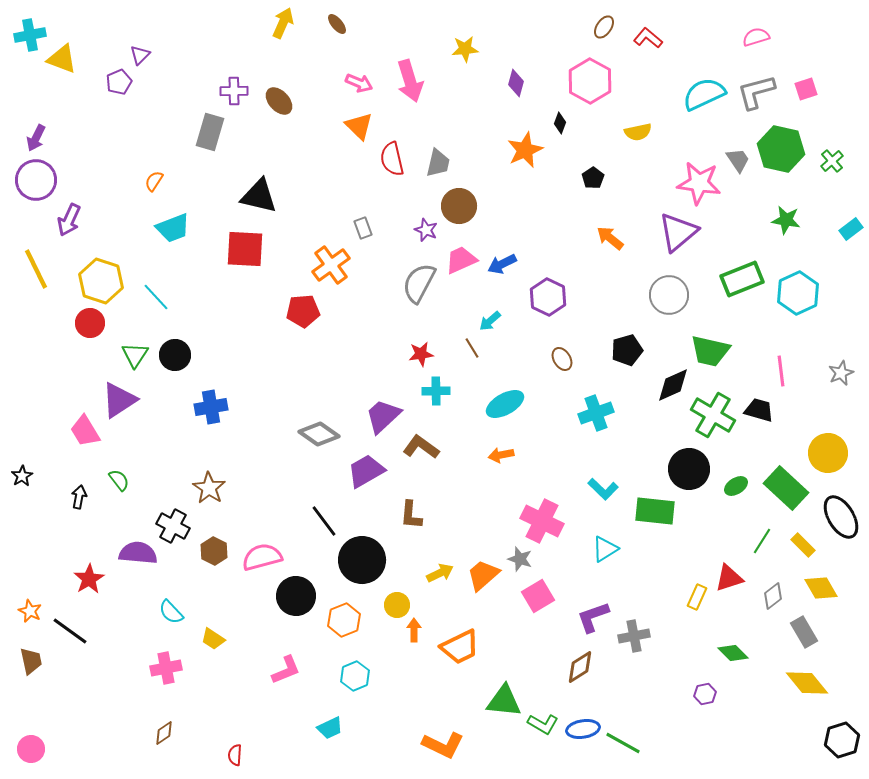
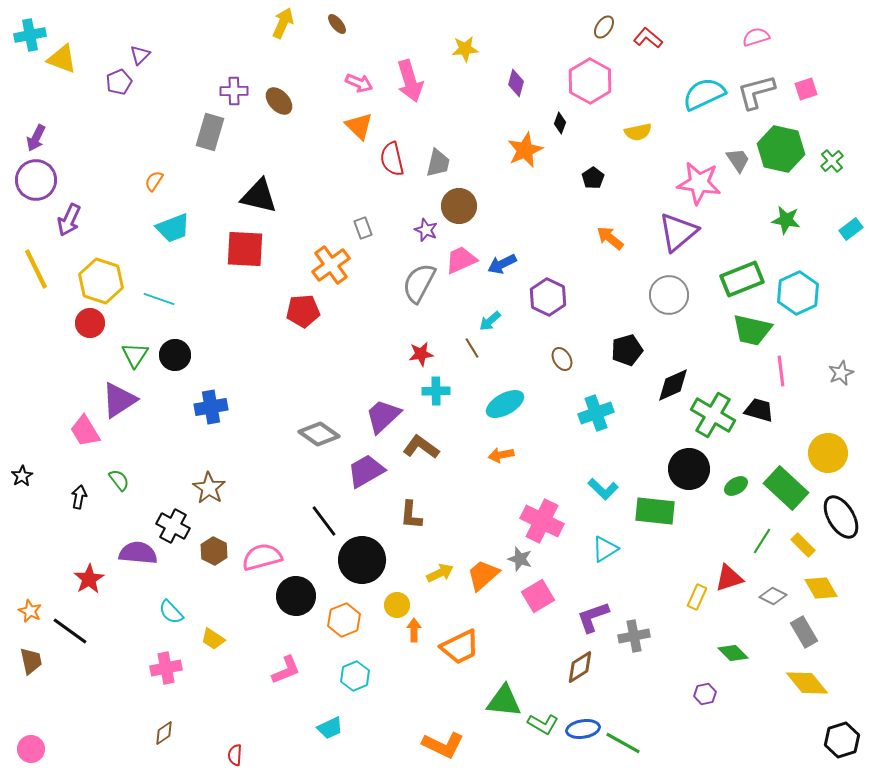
cyan line at (156, 297): moved 3 px right, 2 px down; rotated 28 degrees counterclockwise
green trapezoid at (710, 351): moved 42 px right, 21 px up
gray diamond at (773, 596): rotated 64 degrees clockwise
